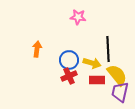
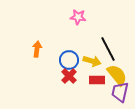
black line: rotated 25 degrees counterclockwise
yellow arrow: moved 2 px up
red cross: rotated 21 degrees counterclockwise
